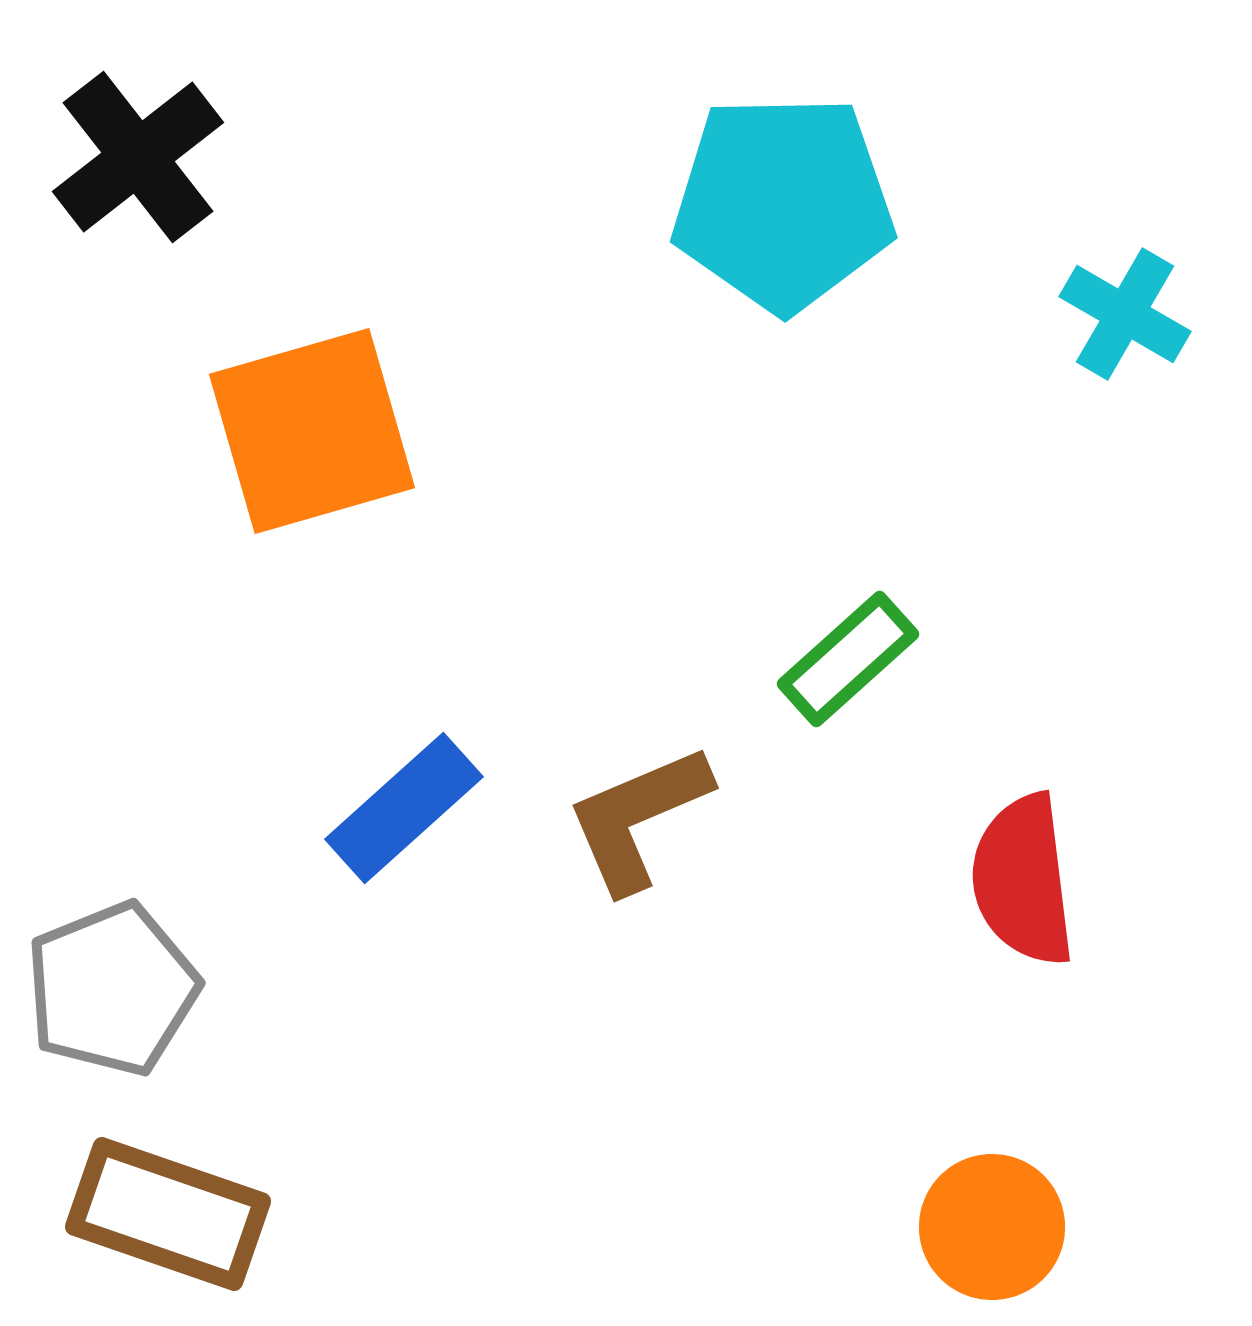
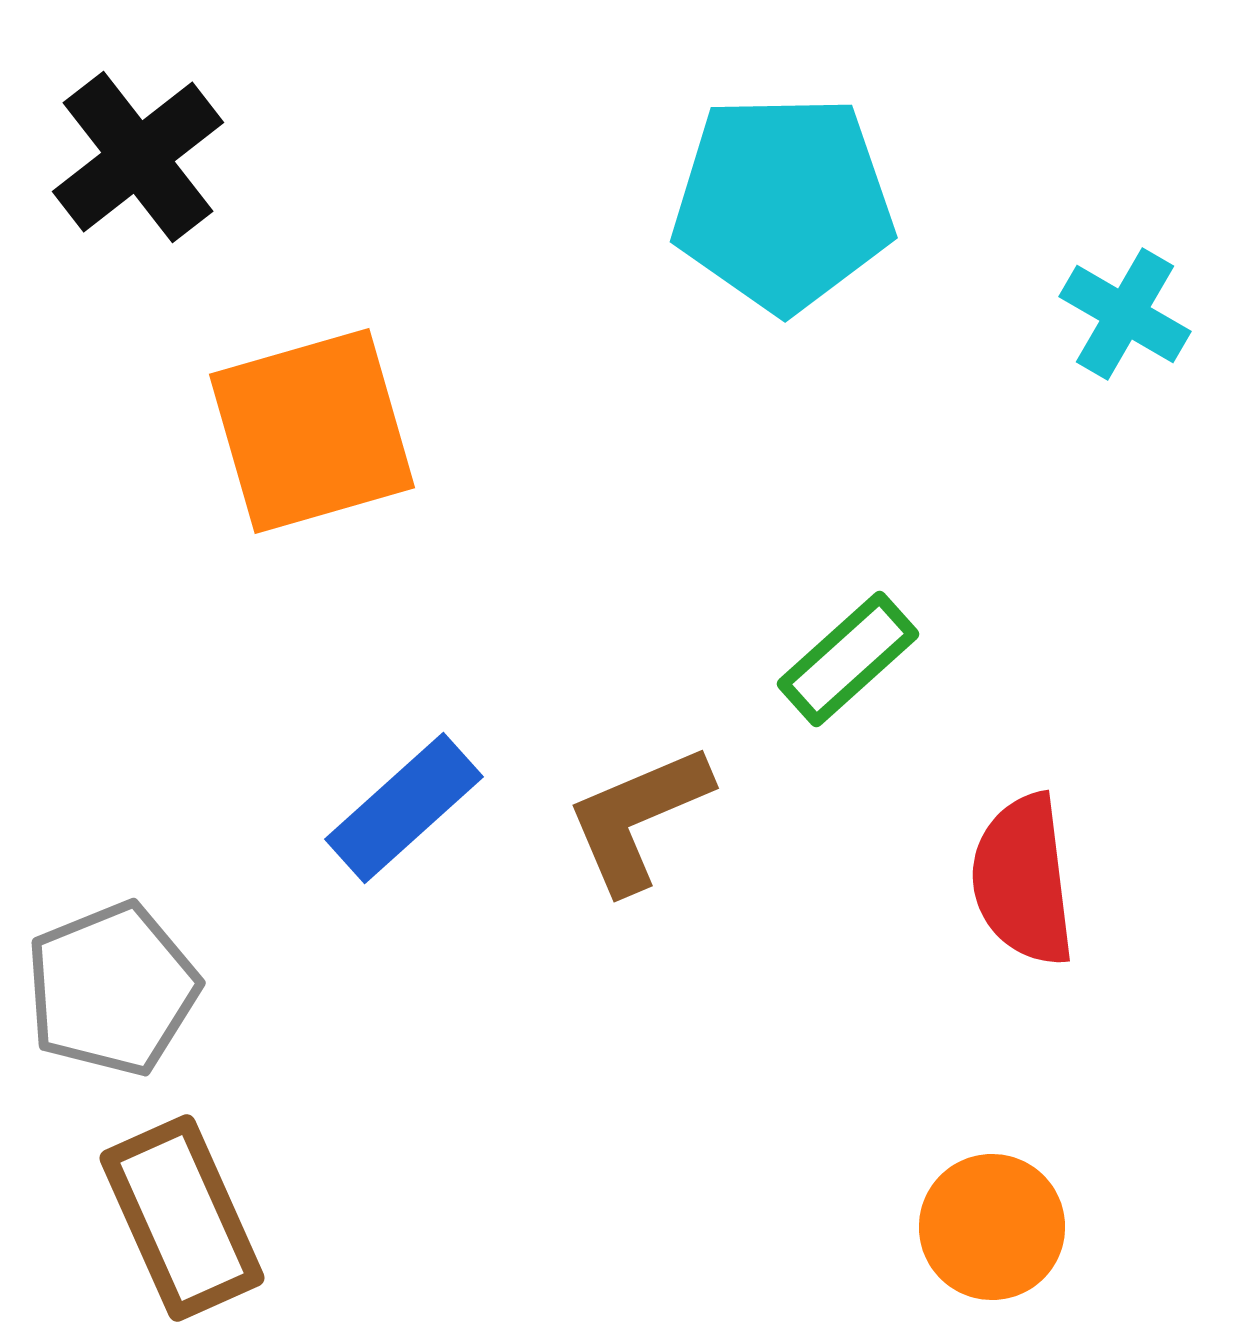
brown rectangle: moved 14 px right, 4 px down; rotated 47 degrees clockwise
